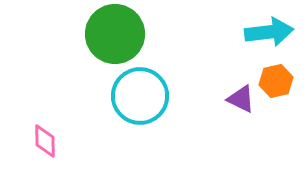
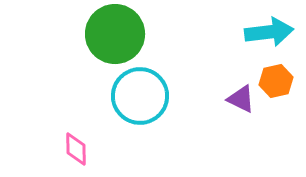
pink diamond: moved 31 px right, 8 px down
